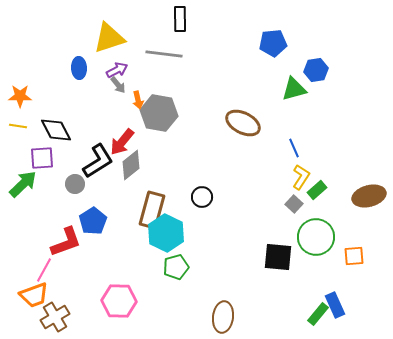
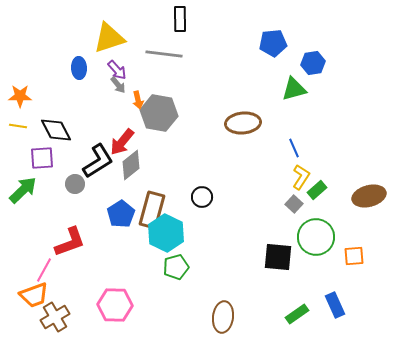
purple arrow at (117, 70): rotated 75 degrees clockwise
blue hexagon at (316, 70): moved 3 px left, 7 px up
brown ellipse at (243, 123): rotated 32 degrees counterclockwise
green arrow at (23, 184): moved 6 px down
blue pentagon at (93, 221): moved 28 px right, 7 px up
red L-shape at (66, 242): moved 4 px right
pink hexagon at (119, 301): moved 4 px left, 4 px down
green rectangle at (318, 314): moved 21 px left; rotated 15 degrees clockwise
